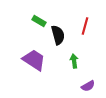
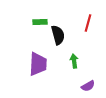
green rectangle: moved 1 px right, 1 px down; rotated 32 degrees counterclockwise
red line: moved 3 px right, 3 px up
purple trapezoid: moved 4 px right, 4 px down; rotated 60 degrees clockwise
